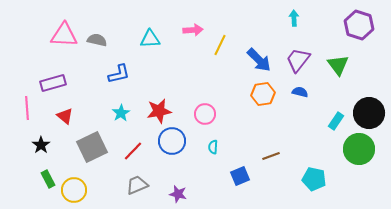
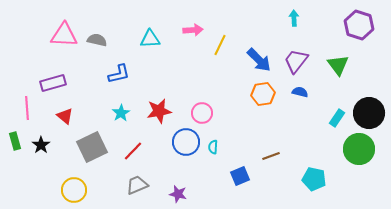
purple trapezoid: moved 2 px left, 1 px down
pink circle: moved 3 px left, 1 px up
cyan rectangle: moved 1 px right, 3 px up
blue circle: moved 14 px right, 1 px down
green rectangle: moved 33 px left, 38 px up; rotated 12 degrees clockwise
